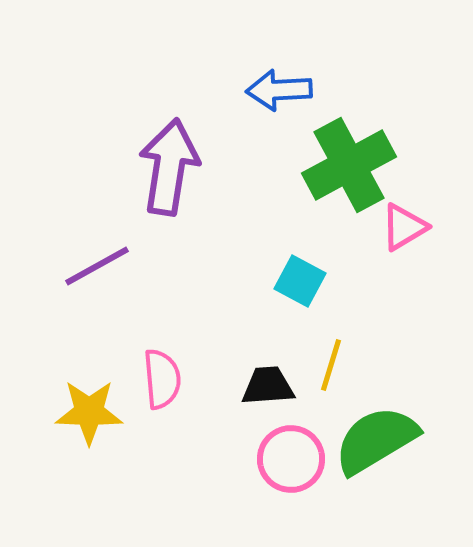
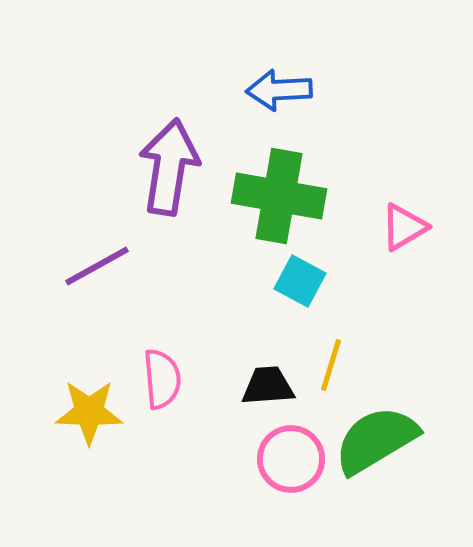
green cross: moved 70 px left, 31 px down; rotated 38 degrees clockwise
